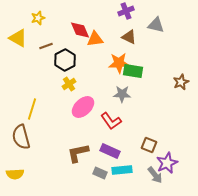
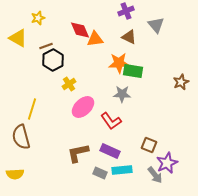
gray triangle: rotated 36 degrees clockwise
black hexagon: moved 12 px left
